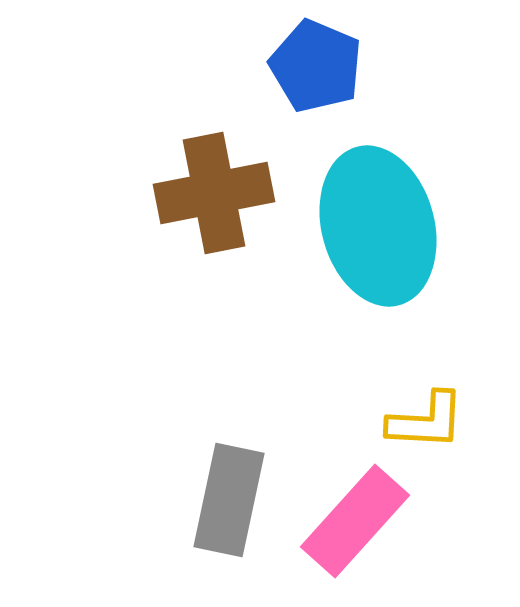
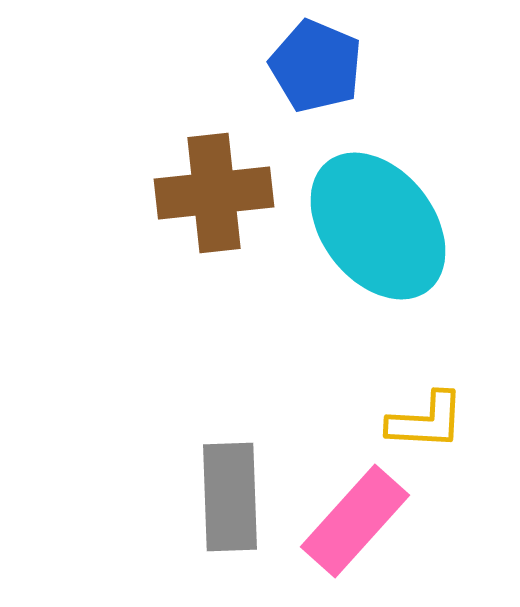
brown cross: rotated 5 degrees clockwise
cyan ellipse: rotated 23 degrees counterclockwise
gray rectangle: moved 1 px right, 3 px up; rotated 14 degrees counterclockwise
